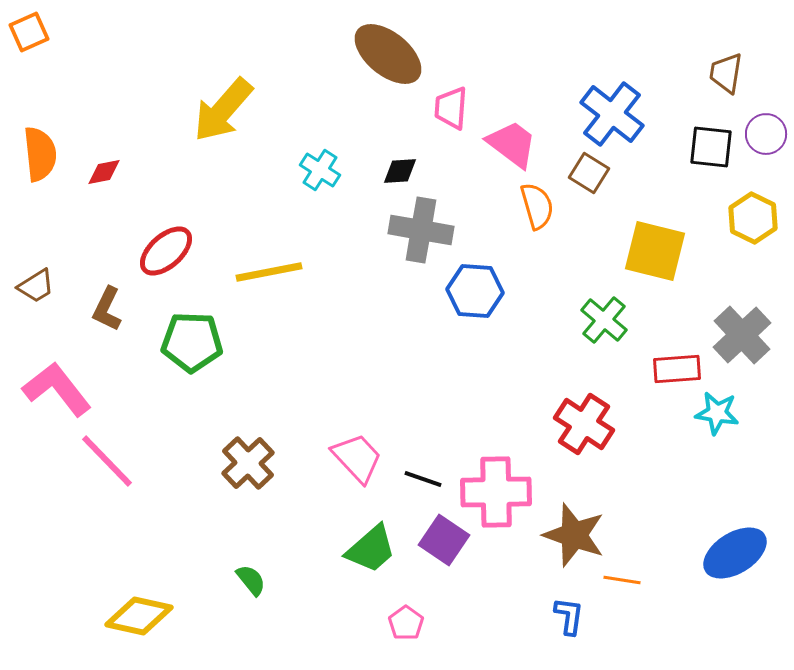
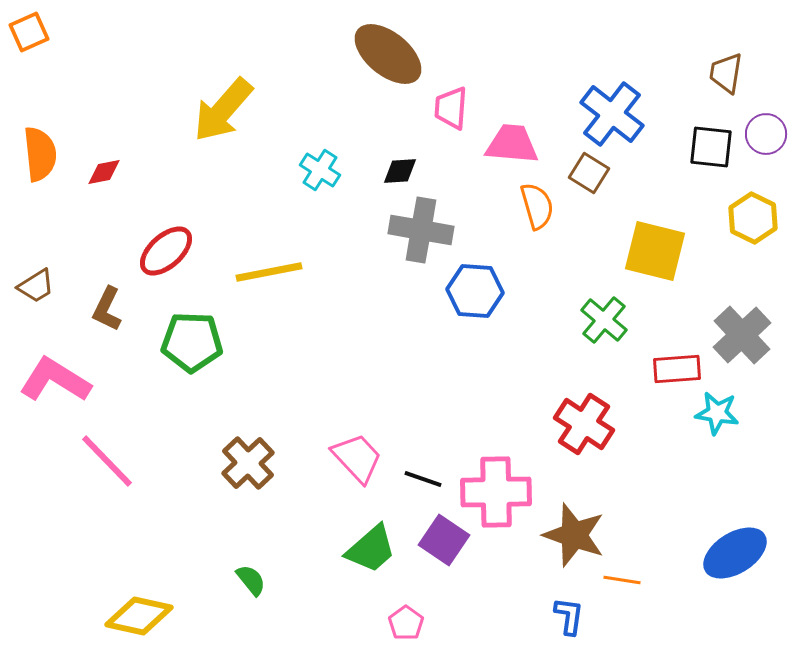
pink trapezoid at (512, 144): rotated 32 degrees counterclockwise
pink L-shape at (57, 389): moved 2 px left, 9 px up; rotated 20 degrees counterclockwise
